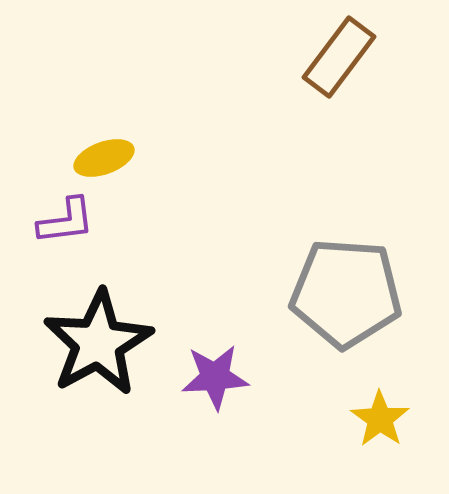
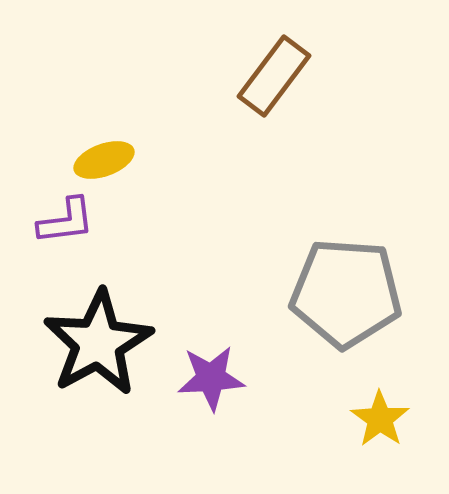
brown rectangle: moved 65 px left, 19 px down
yellow ellipse: moved 2 px down
purple star: moved 4 px left, 1 px down
